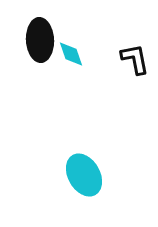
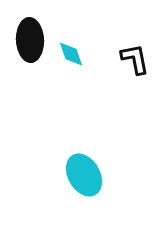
black ellipse: moved 10 px left
